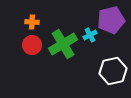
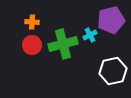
green cross: rotated 16 degrees clockwise
